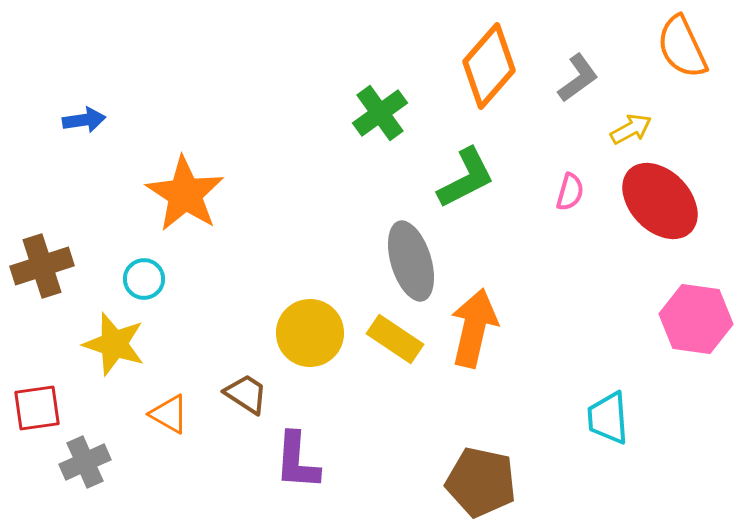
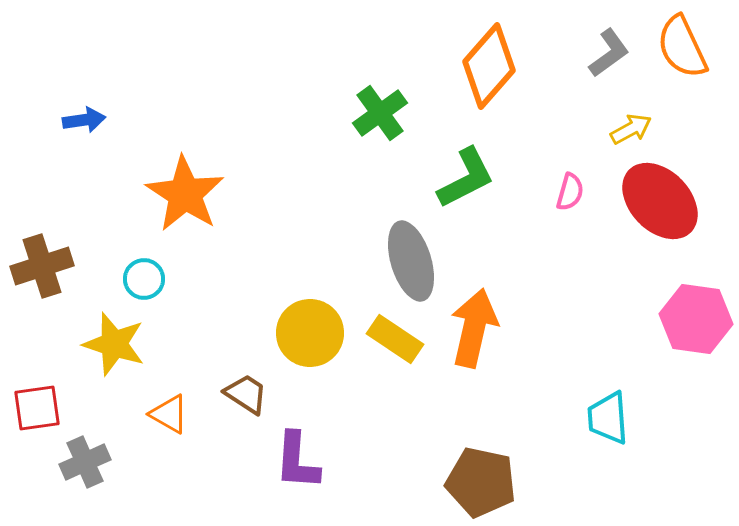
gray L-shape: moved 31 px right, 25 px up
